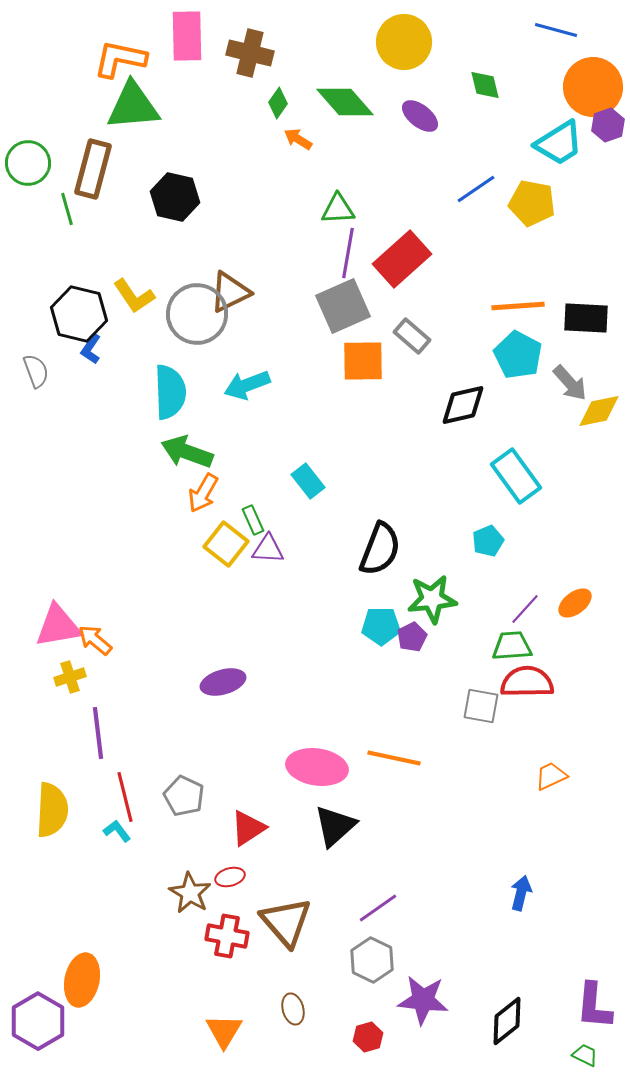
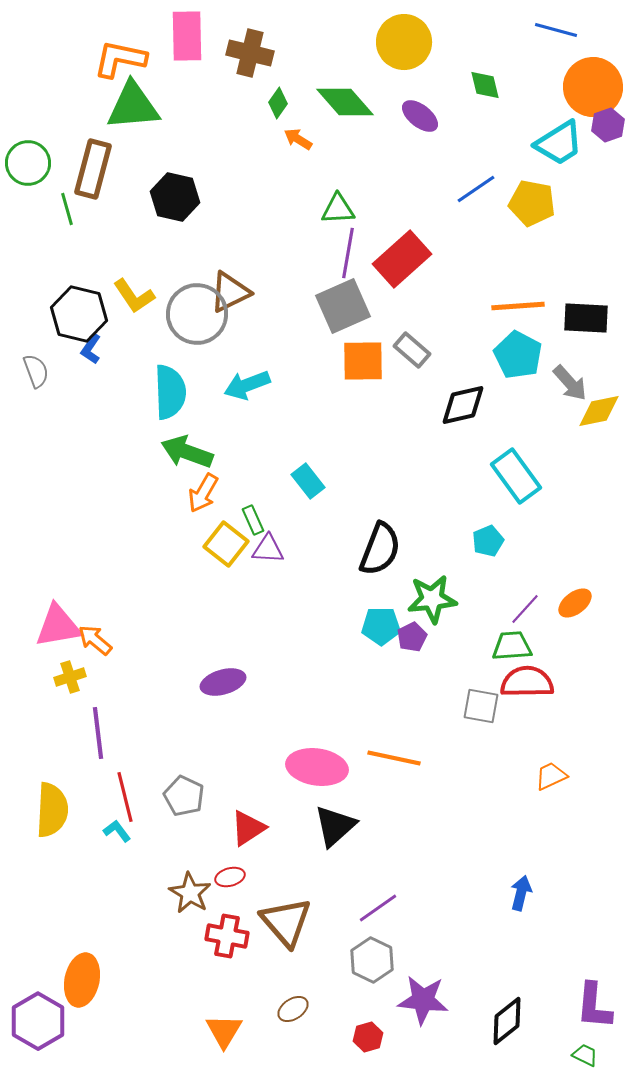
gray rectangle at (412, 336): moved 14 px down
brown ellipse at (293, 1009): rotated 72 degrees clockwise
